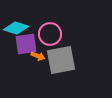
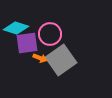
purple square: moved 1 px right, 1 px up
orange arrow: moved 2 px right, 2 px down
gray square: rotated 24 degrees counterclockwise
